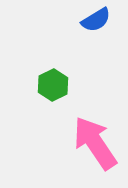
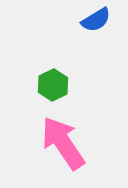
pink arrow: moved 32 px left
